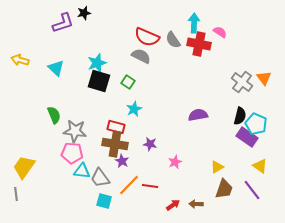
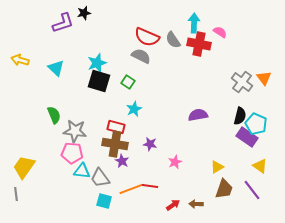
orange line at (129, 185): moved 2 px right, 4 px down; rotated 25 degrees clockwise
